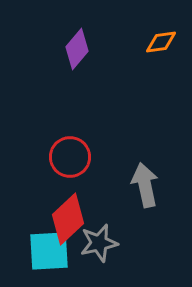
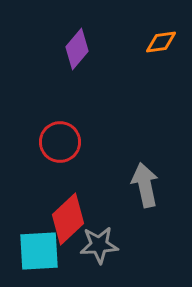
red circle: moved 10 px left, 15 px up
gray star: moved 2 px down; rotated 9 degrees clockwise
cyan square: moved 10 px left
